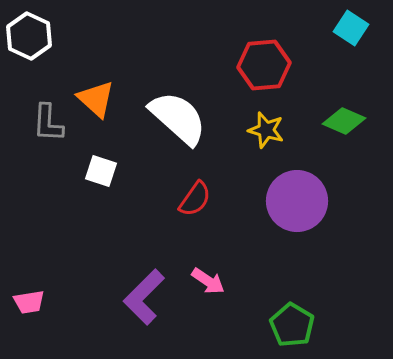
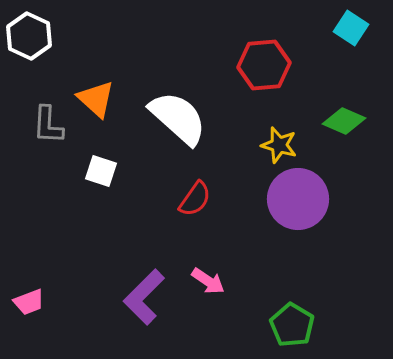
gray L-shape: moved 2 px down
yellow star: moved 13 px right, 15 px down
purple circle: moved 1 px right, 2 px up
pink trapezoid: rotated 12 degrees counterclockwise
